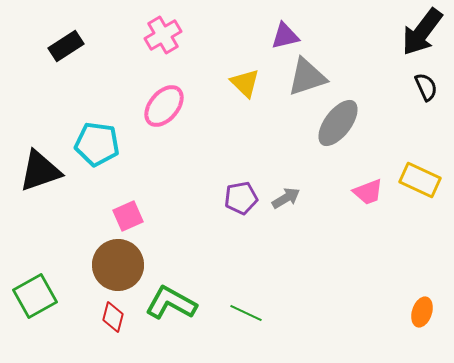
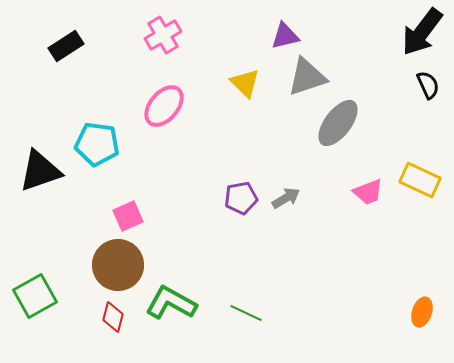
black semicircle: moved 2 px right, 2 px up
